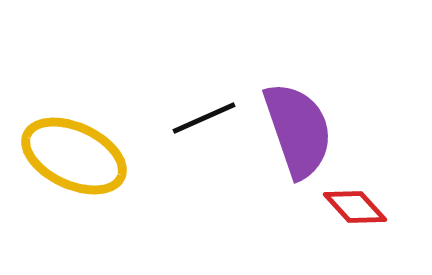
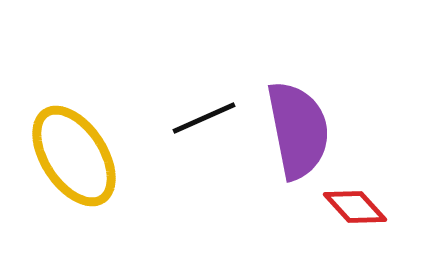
purple semicircle: rotated 8 degrees clockwise
yellow ellipse: rotated 32 degrees clockwise
